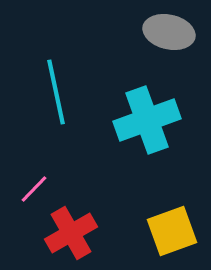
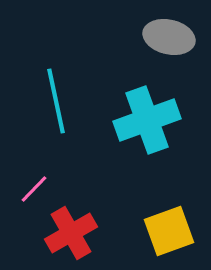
gray ellipse: moved 5 px down
cyan line: moved 9 px down
yellow square: moved 3 px left
